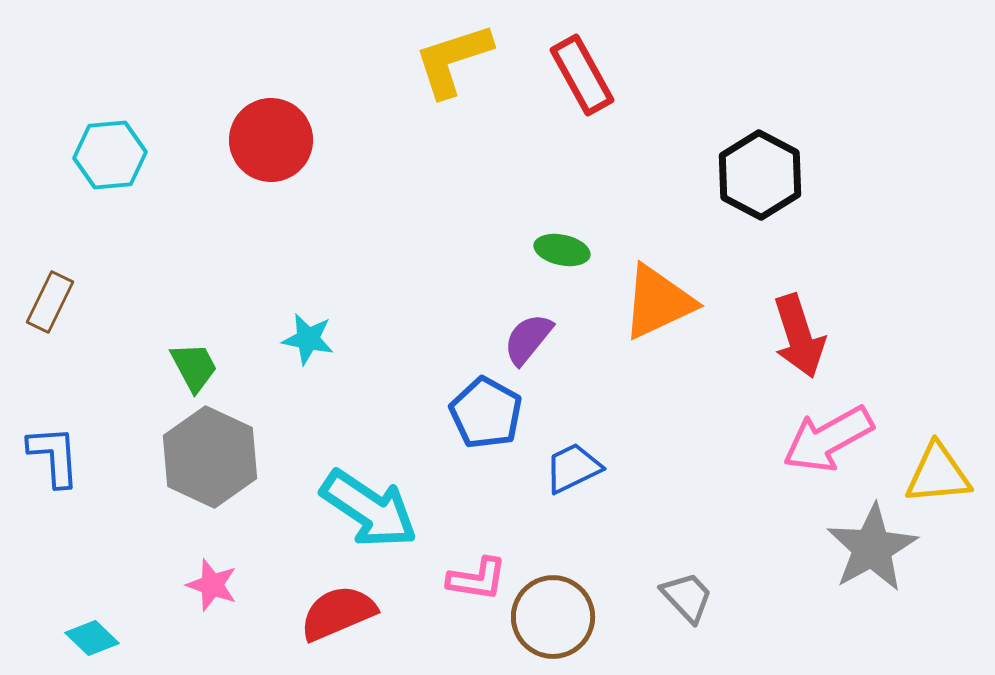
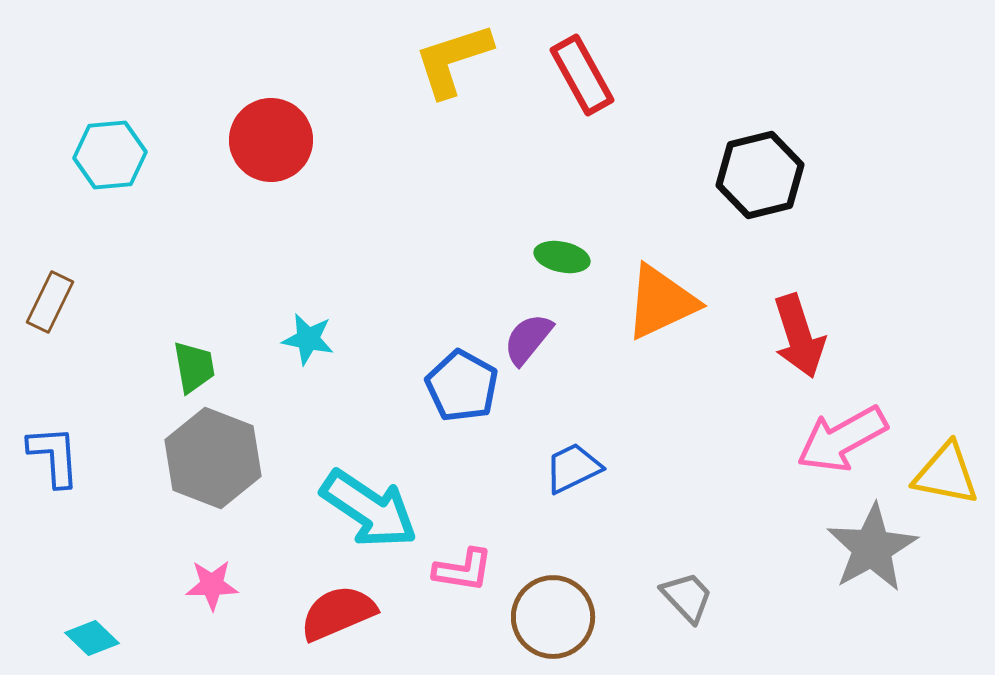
black hexagon: rotated 18 degrees clockwise
green ellipse: moved 7 px down
orange triangle: moved 3 px right
green trapezoid: rotated 18 degrees clockwise
blue pentagon: moved 24 px left, 27 px up
pink arrow: moved 14 px right
gray hexagon: moved 3 px right, 1 px down; rotated 4 degrees counterclockwise
yellow triangle: moved 8 px right; rotated 16 degrees clockwise
pink L-shape: moved 14 px left, 9 px up
pink star: rotated 20 degrees counterclockwise
